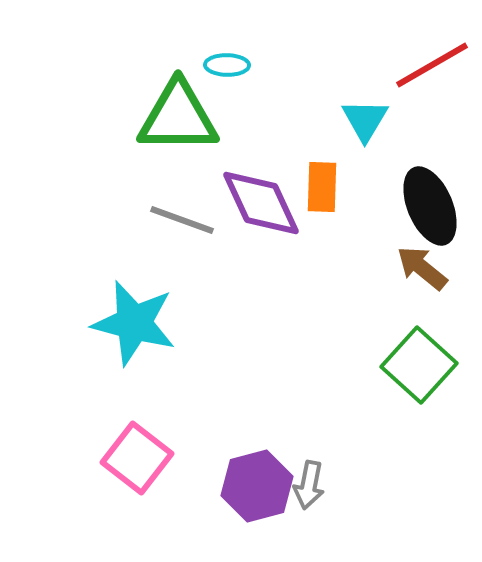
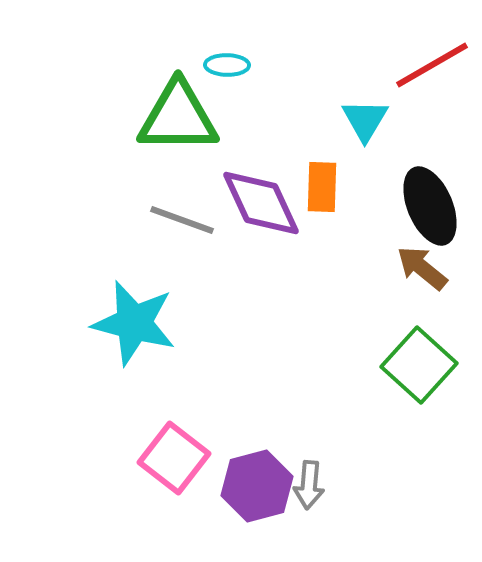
pink square: moved 37 px right
gray arrow: rotated 6 degrees counterclockwise
